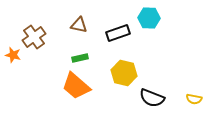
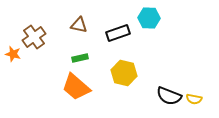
orange star: moved 1 px up
orange trapezoid: moved 1 px down
black semicircle: moved 17 px right, 2 px up
